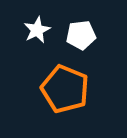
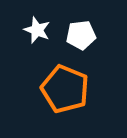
white star: rotated 24 degrees counterclockwise
